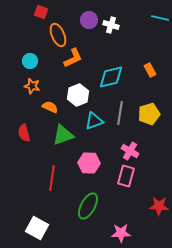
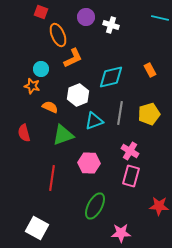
purple circle: moved 3 px left, 3 px up
cyan circle: moved 11 px right, 8 px down
pink rectangle: moved 5 px right
green ellipse: moved 7 px right
